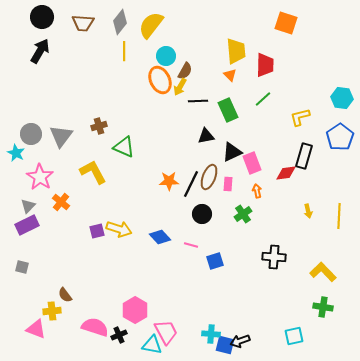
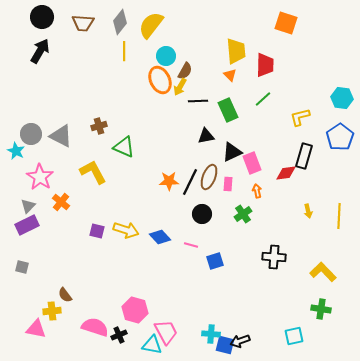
gray triangle at (61, 136): rotated 40 degrees counterclockwise
cyan star at (16, 153): moved 2 px up
black line at (191, 184): moved 1 px left, 2 px up
yellow arrow at (119, 229): moved 7 px right, 1 px down
purple square at (97, 231): rotated 28 degrees clockwise
green cross at (323, 307): moved 2 px left, 2 px down
pink hexagon at (135, 310): rotated 15 degrees counterclockwise
pink triangle at (36, 329): rotated 10 degrees counterclockwise
